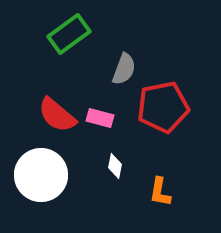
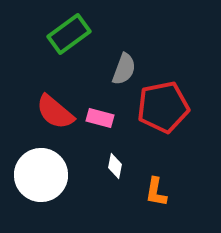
red semicircle: moved 2 px left, 3 px up
orange L-shape: moved 4 px left
